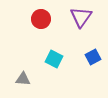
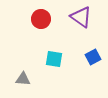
purple triangle: rotated 30 degrees counterclockwise
cyan square: rotated 18 degrees counterclockwise
